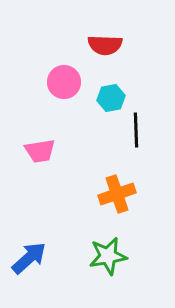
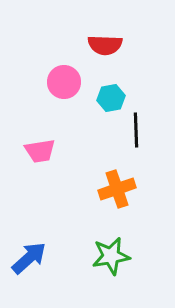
orange cross: moved 5 px up
green star: moved 3 px right
